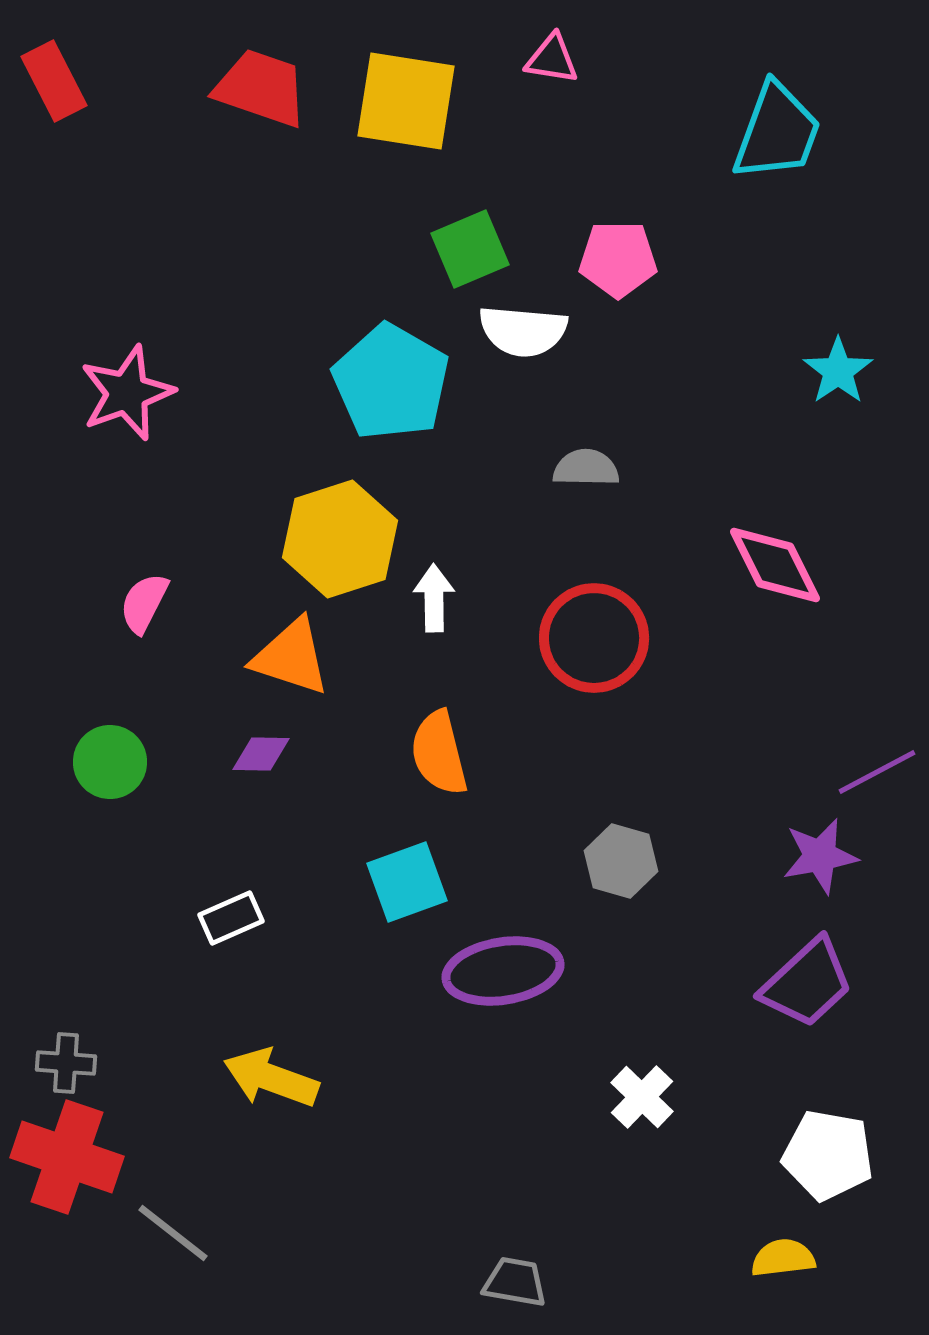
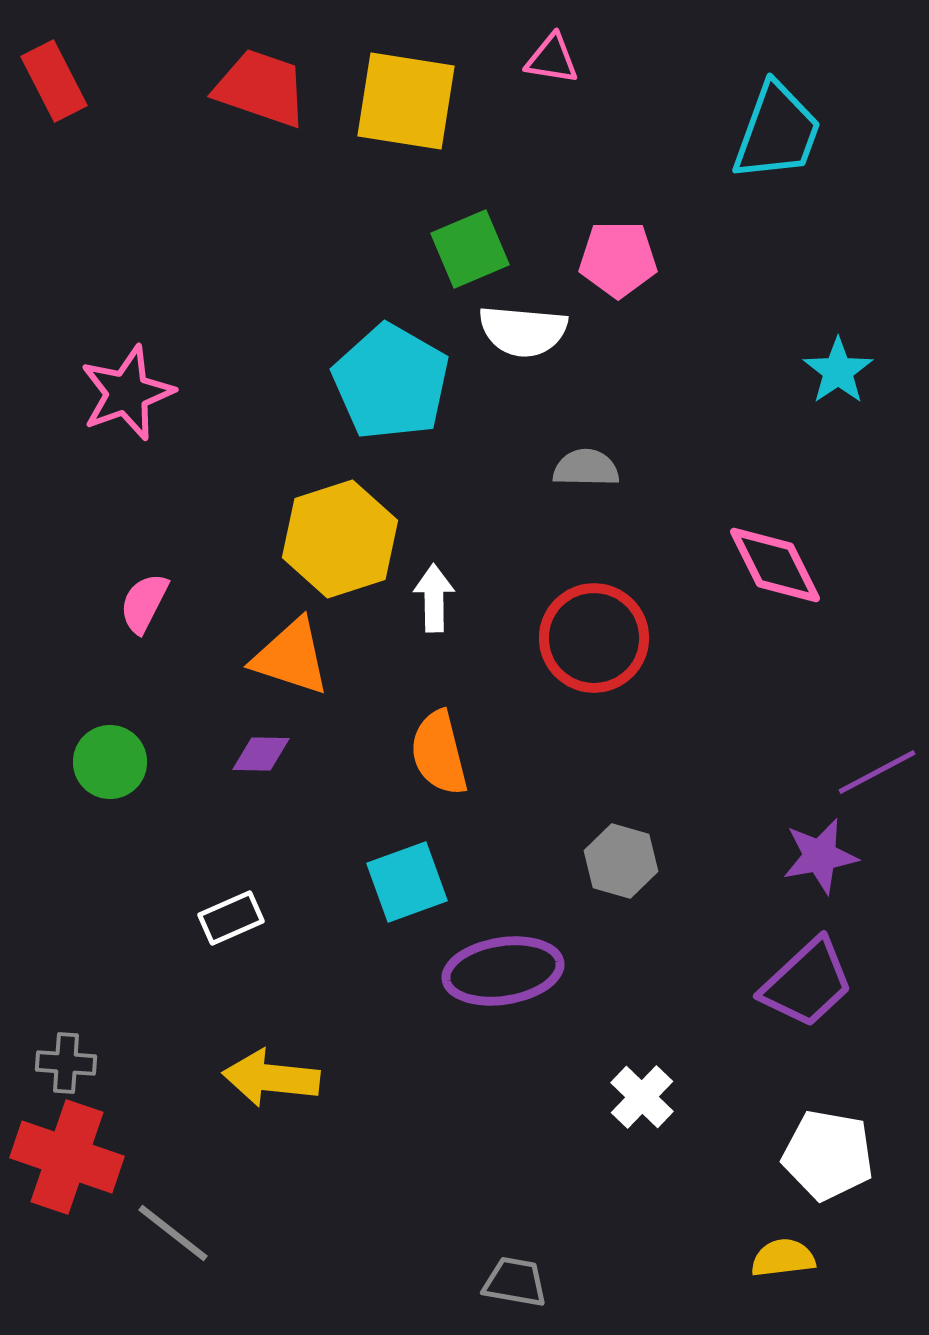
yellow arrow: rotated 14 degrees counterclockwise
